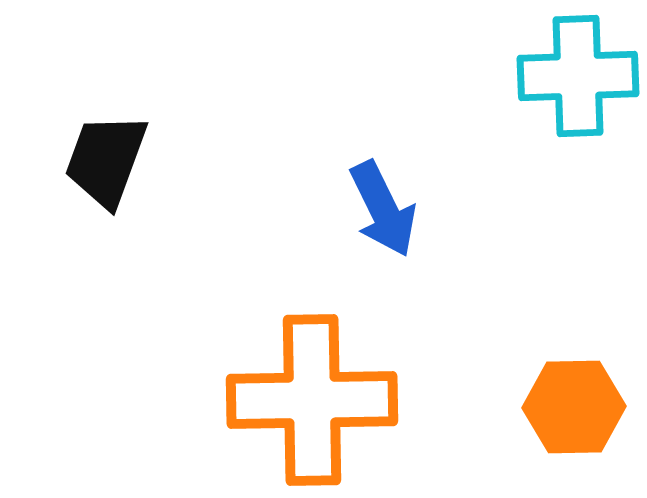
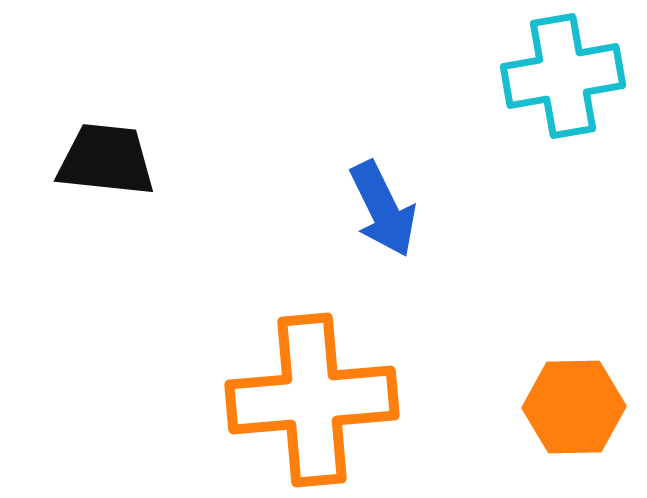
cyan cross: moved 15 px left; rotated 8 degrees counterclockwise
black trapezoid: rotated 76 degrees clockwise
orange cross: rotated 4 degrees counterclockwise
